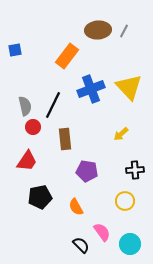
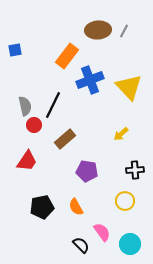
blue cross: moved 1 px left, 9 px up
red circle: moved 1 px right, 2 px up
brown rectangle: rotated 55 degrees clockwise
black pentagon: moved 2 px right, 10 px down
